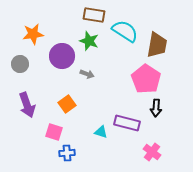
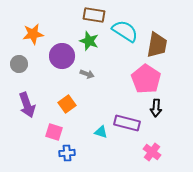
gray circle: moved 1 px left
